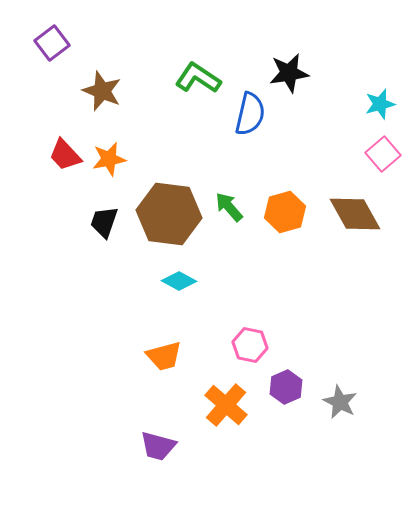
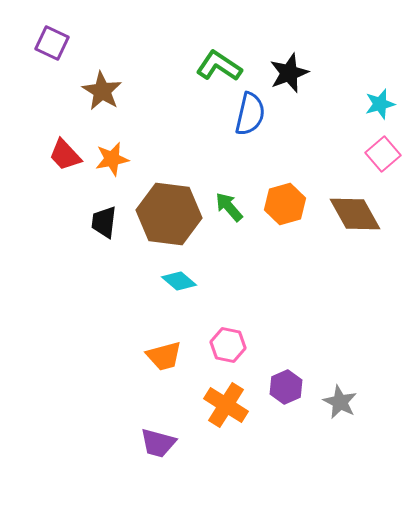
purple square: rotated 28 degrees counterclockwise
black star: rotated 12 degrees counterclockwise
green L-shape: moved 21 px right, 12 px up
brown star: rotated 9 degrees clockwise
orange star: moved 3 px right
orange hexagon: moved 8 px up
black trapezoid: rotated 12 degrees counterclockwise
cyan diamond: rotated 12 degrees clockwise
pink hexagon: moved 22 px left
orange cross: rotated 9 degrees counterclockwise
purple trapezoid: moved 3 px up
